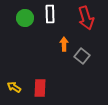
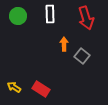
green circle: moved 7 px left, 2 px up
red rectangle: moved 1 px right, 1 px down; rotated 60 degrees counterclockwise
